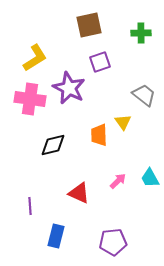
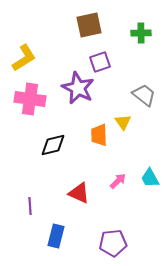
yellow L-shape: moved 11 px left
purple star: moved 9 px right
purple pentagon: moved 1 px down
